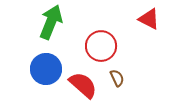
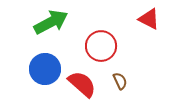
green arrow: rotated 40 degrees clockwise
blue circle: moved 1 px left
brown semicircle: moved 3 px right, 3 px down
red semicircle: moved 1 px left, 1 px up
